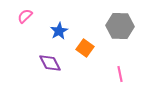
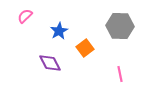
orange square: rotated 18 degrees clockwise
